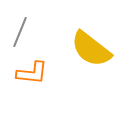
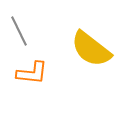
gray line: moved 1 px left, 1 px up; rotated 48 degrees counterclockwise
